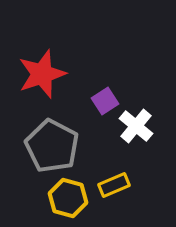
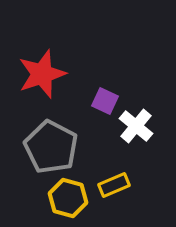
purple square: rotated 32 degrees counterclockwise
gray pentagon: moved 1 px left, 1 px down
